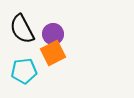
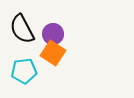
orange square: rotated 30 degrees counterclockwise
